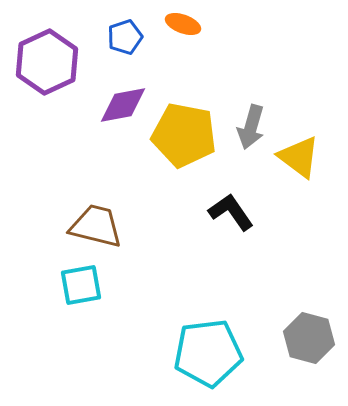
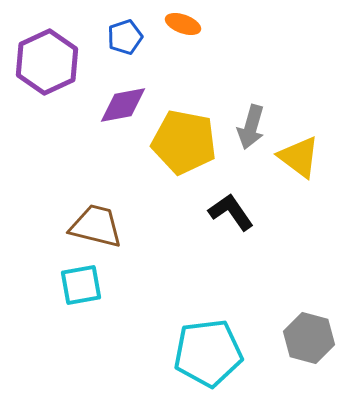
yellow pentagon: moved 7 px down
